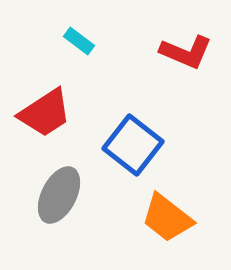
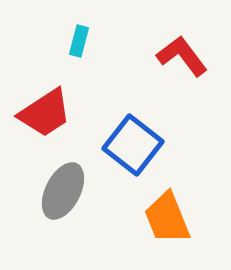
cyan rectangle: rotated 68 degrees clockwise
red L-shape: moved 4 px left, 4 px down; rotated 150 degrees counterclockwise
gray ellipse: moved 4 px right, 4 px up
orange trapezoid: rotated 30 degrees clockwise
